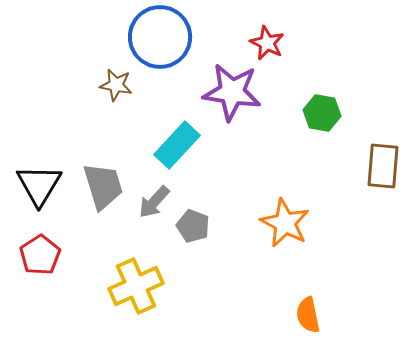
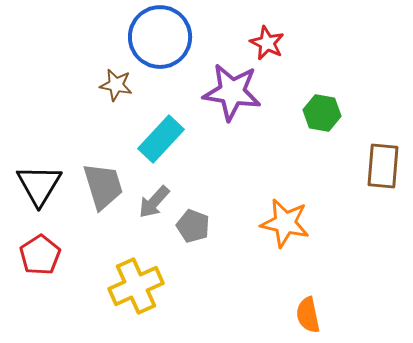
cyan rectangle: moved 16 px left, 6 px up
orange star: rotated 15 degrees counterclockwise
